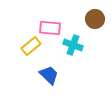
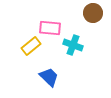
brown circle: moved 2 px left, 6 px up
blue trapezoid: moved 2 px down
